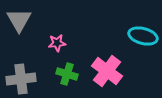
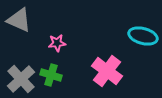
gray triangle: rotated 36 degrees counterclockwise
green cross: moved 16 px left, 1 px down
gray cross: rotated 36 degrees counterclockwise
